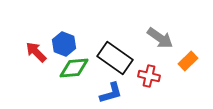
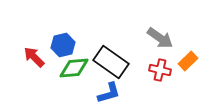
blue hexagon: moved 1 px left, 1 px down; rotated 25 degrees clockwise
red arrow: moved 2 px left, 5 px down
black rectangle: moved 4 px left, 4 px down
red cross: moved 11 px right, 6 px up
blue L-shape: moved 2 px left
